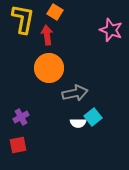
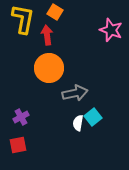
white semicircle: rotated 98 degrees clockwise
